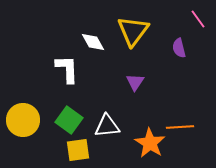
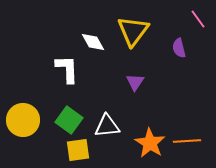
orange line: moved 7 px right, 14 px down
